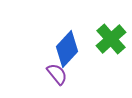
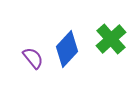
purple semicircle: moved 24 px left, 16 px up
